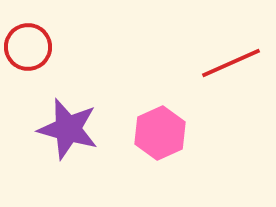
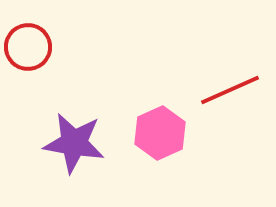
red line: moved 1 px left, 27 px down
purple star: moved 6 px right, 14 px down; rotated 6 degrees counterclockwise
